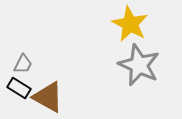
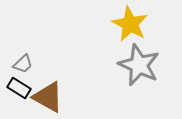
gray trapezoid: rotated 20 degrees clockwise
